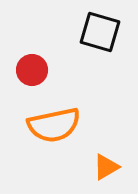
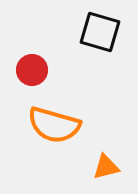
orange semicircle: rotated 28 degrees clockwise
orange triangle: rotated 16 degrees clockwise
